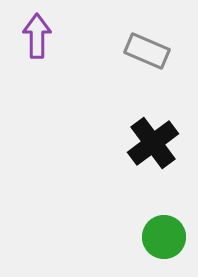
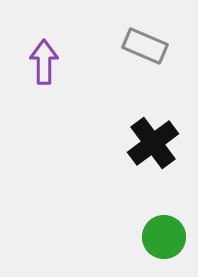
purple arrow: moved 7 px right, 26 px down
gray rectangle: moved 2 px left, 5 px up
